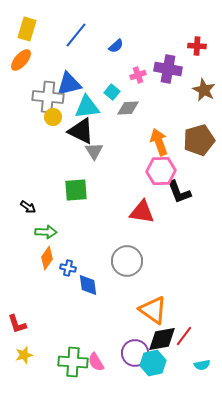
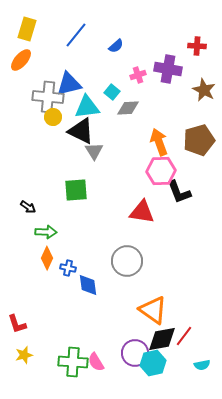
orange diamond: rotated 10 degrees counterclockwise
